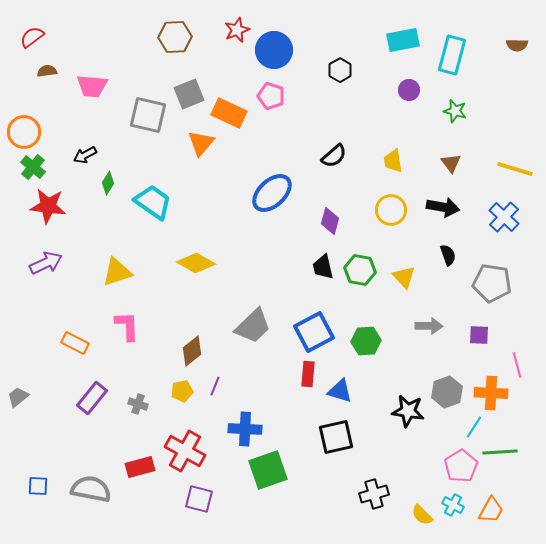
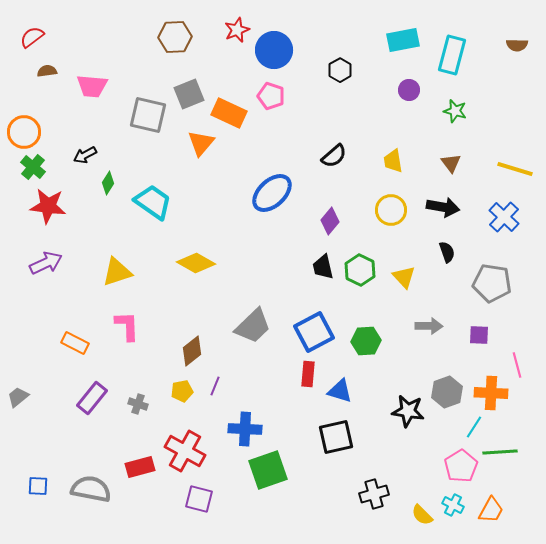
purple diamond at (330, 221): rotated 24 degrees clockwise
black semicircle at (448, 255): moved 1 px left, 3 px up
green hexagon at (360, 270): rotated 16 degrees clockwise
